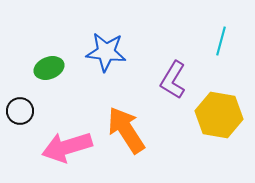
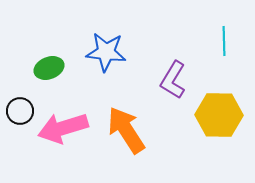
cyan line: moved 3 px right; rotated 16 degrees counterclockwise
yellow hexagon: rotated 9 degrees counterclockwise
pink arrow: moved 4 px left, 19 px up
